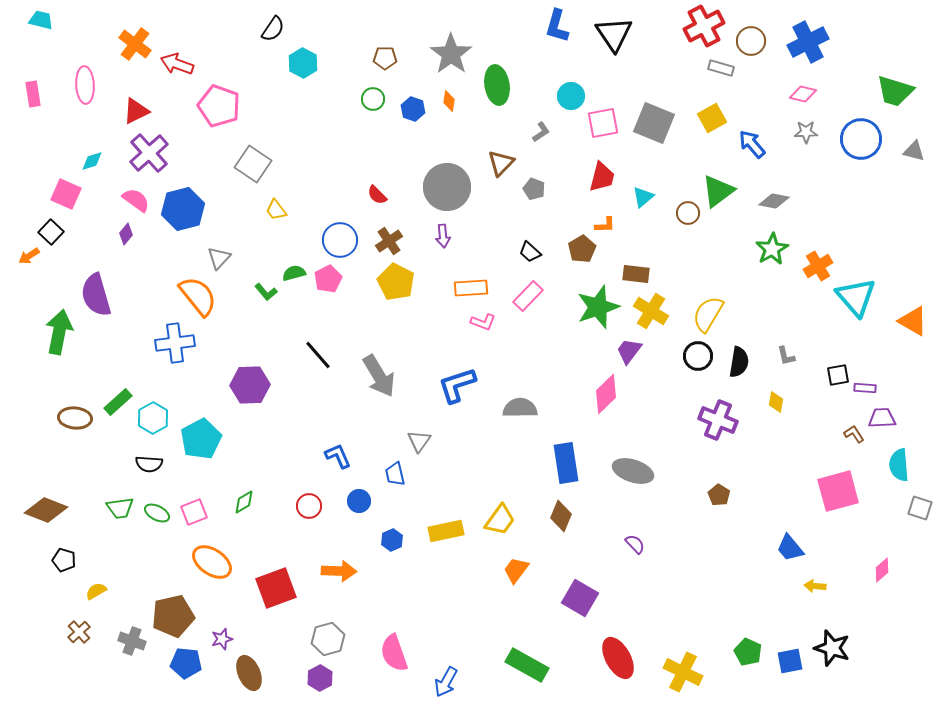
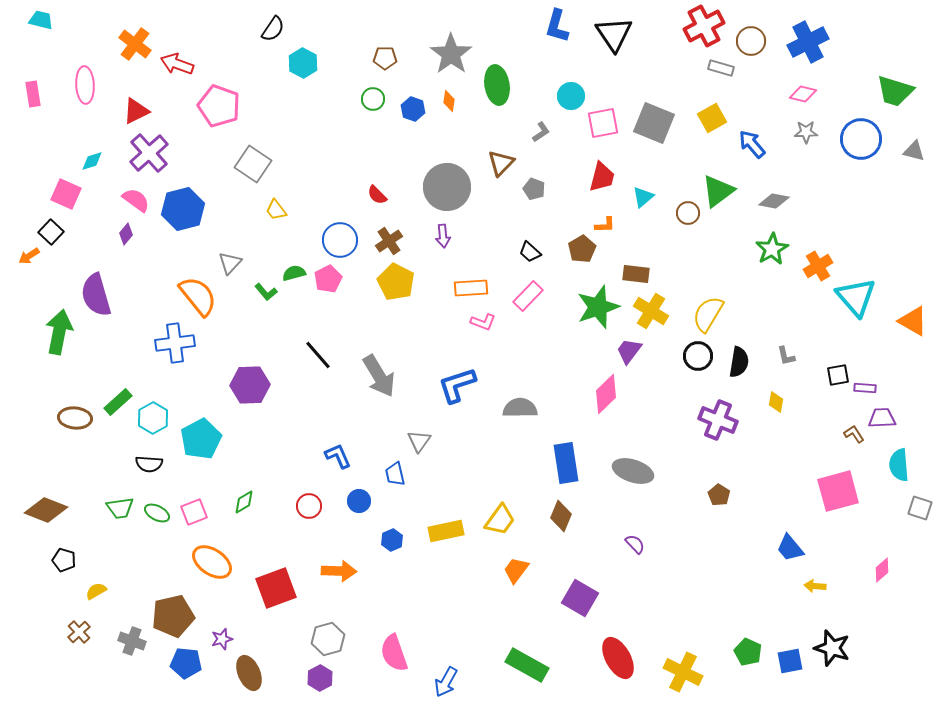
gray triangle at (219, 258): moved 11 px right, 5 px down
